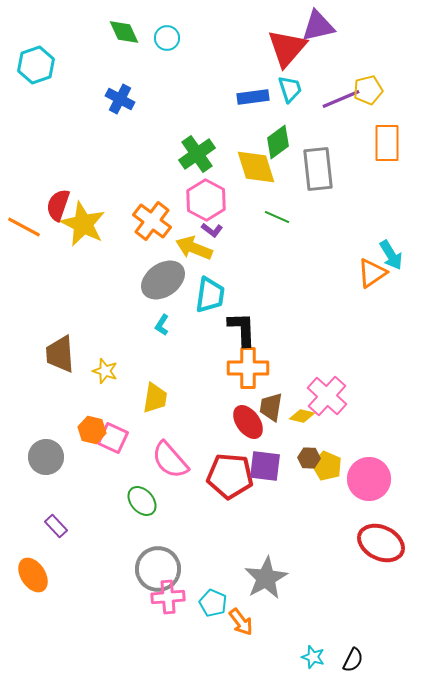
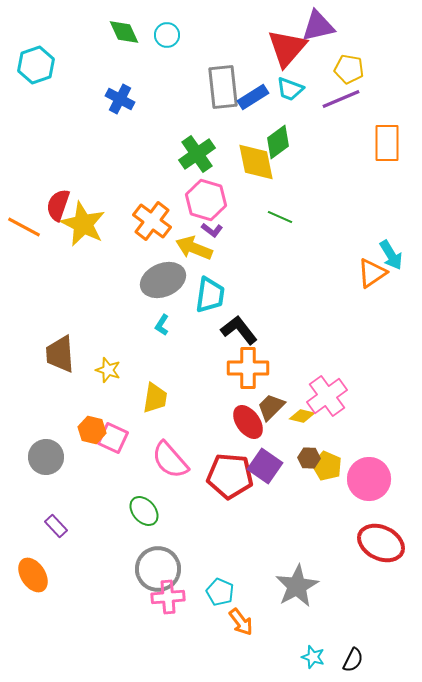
cyan circle at (167, 38): moved 3 px up
cyan trapezoid at (290, 89): rotated 128 degrees clockwise
yellow pentagon at (368, 90): moved 19 px left, 21 px up; rotated 24 degrees clockwise
blue rectangle at (253, 97): rotated 24 degrees counterclockwise
yellow diamond at (256, 167): moved 5 px up; rotated 6 degrees clockwise
gray rectangle at (318, 169): moved 95 px left, 82 px up
pink hexagon at (206, 200): rotated 12 degrees counterclockwise
green line at (277, 217): moved 3 px right
gray ellipse at (163, 280): rotated 12 degrees clockwise
black L-shape at (242, 329): moved 3 px left, 1 px down; rotated 36 degrees counterclockwise
yellow star at (105, 371): moved 3 px right, 1 px up
pink cross at (327, 396): rotated 12 degrees clockwise
brown trapezoid at (271, 407): rotated 36 degrees clockwise
purple square at (265, 466): rotated 28 degrees clockwise
green ellipse at (142, 501): moved 2 px right, 10 px down
gray star at (266, 578): moved 31 px right, 8 px down
cyan pentagon at (213, 603): moved 7 px right, 11 px up
